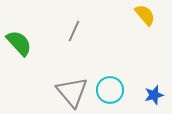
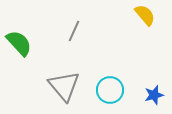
gray triangle: moved 8 px left, 6 px up
